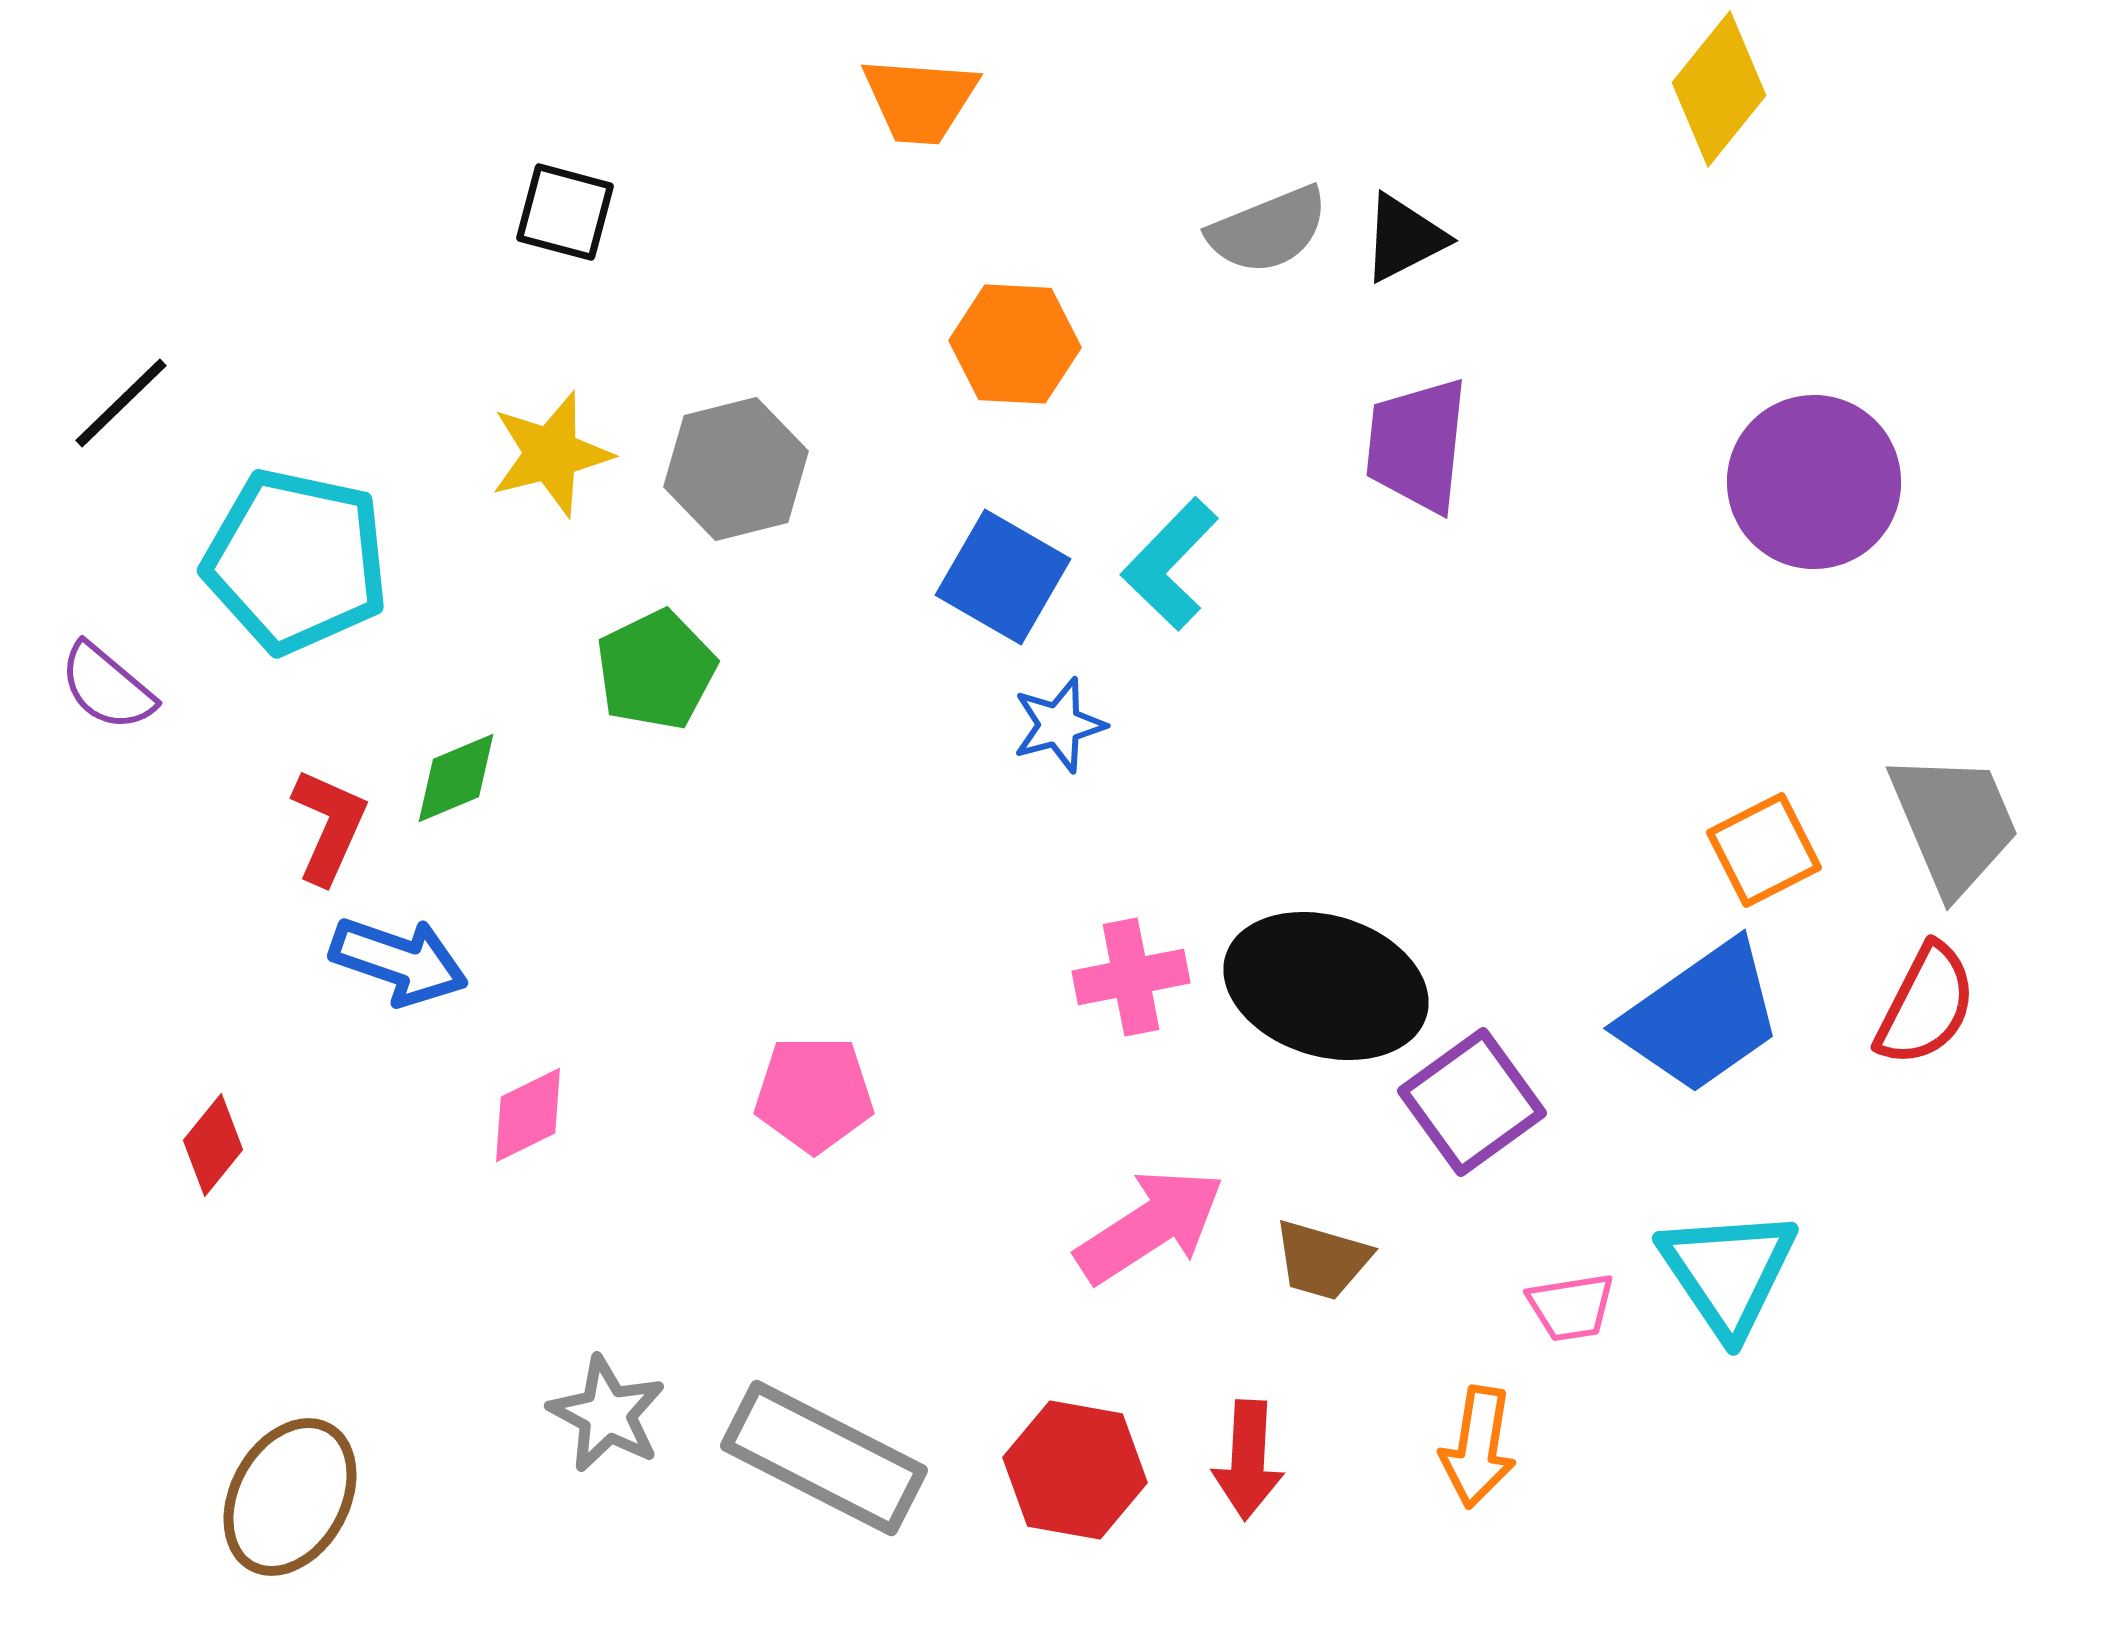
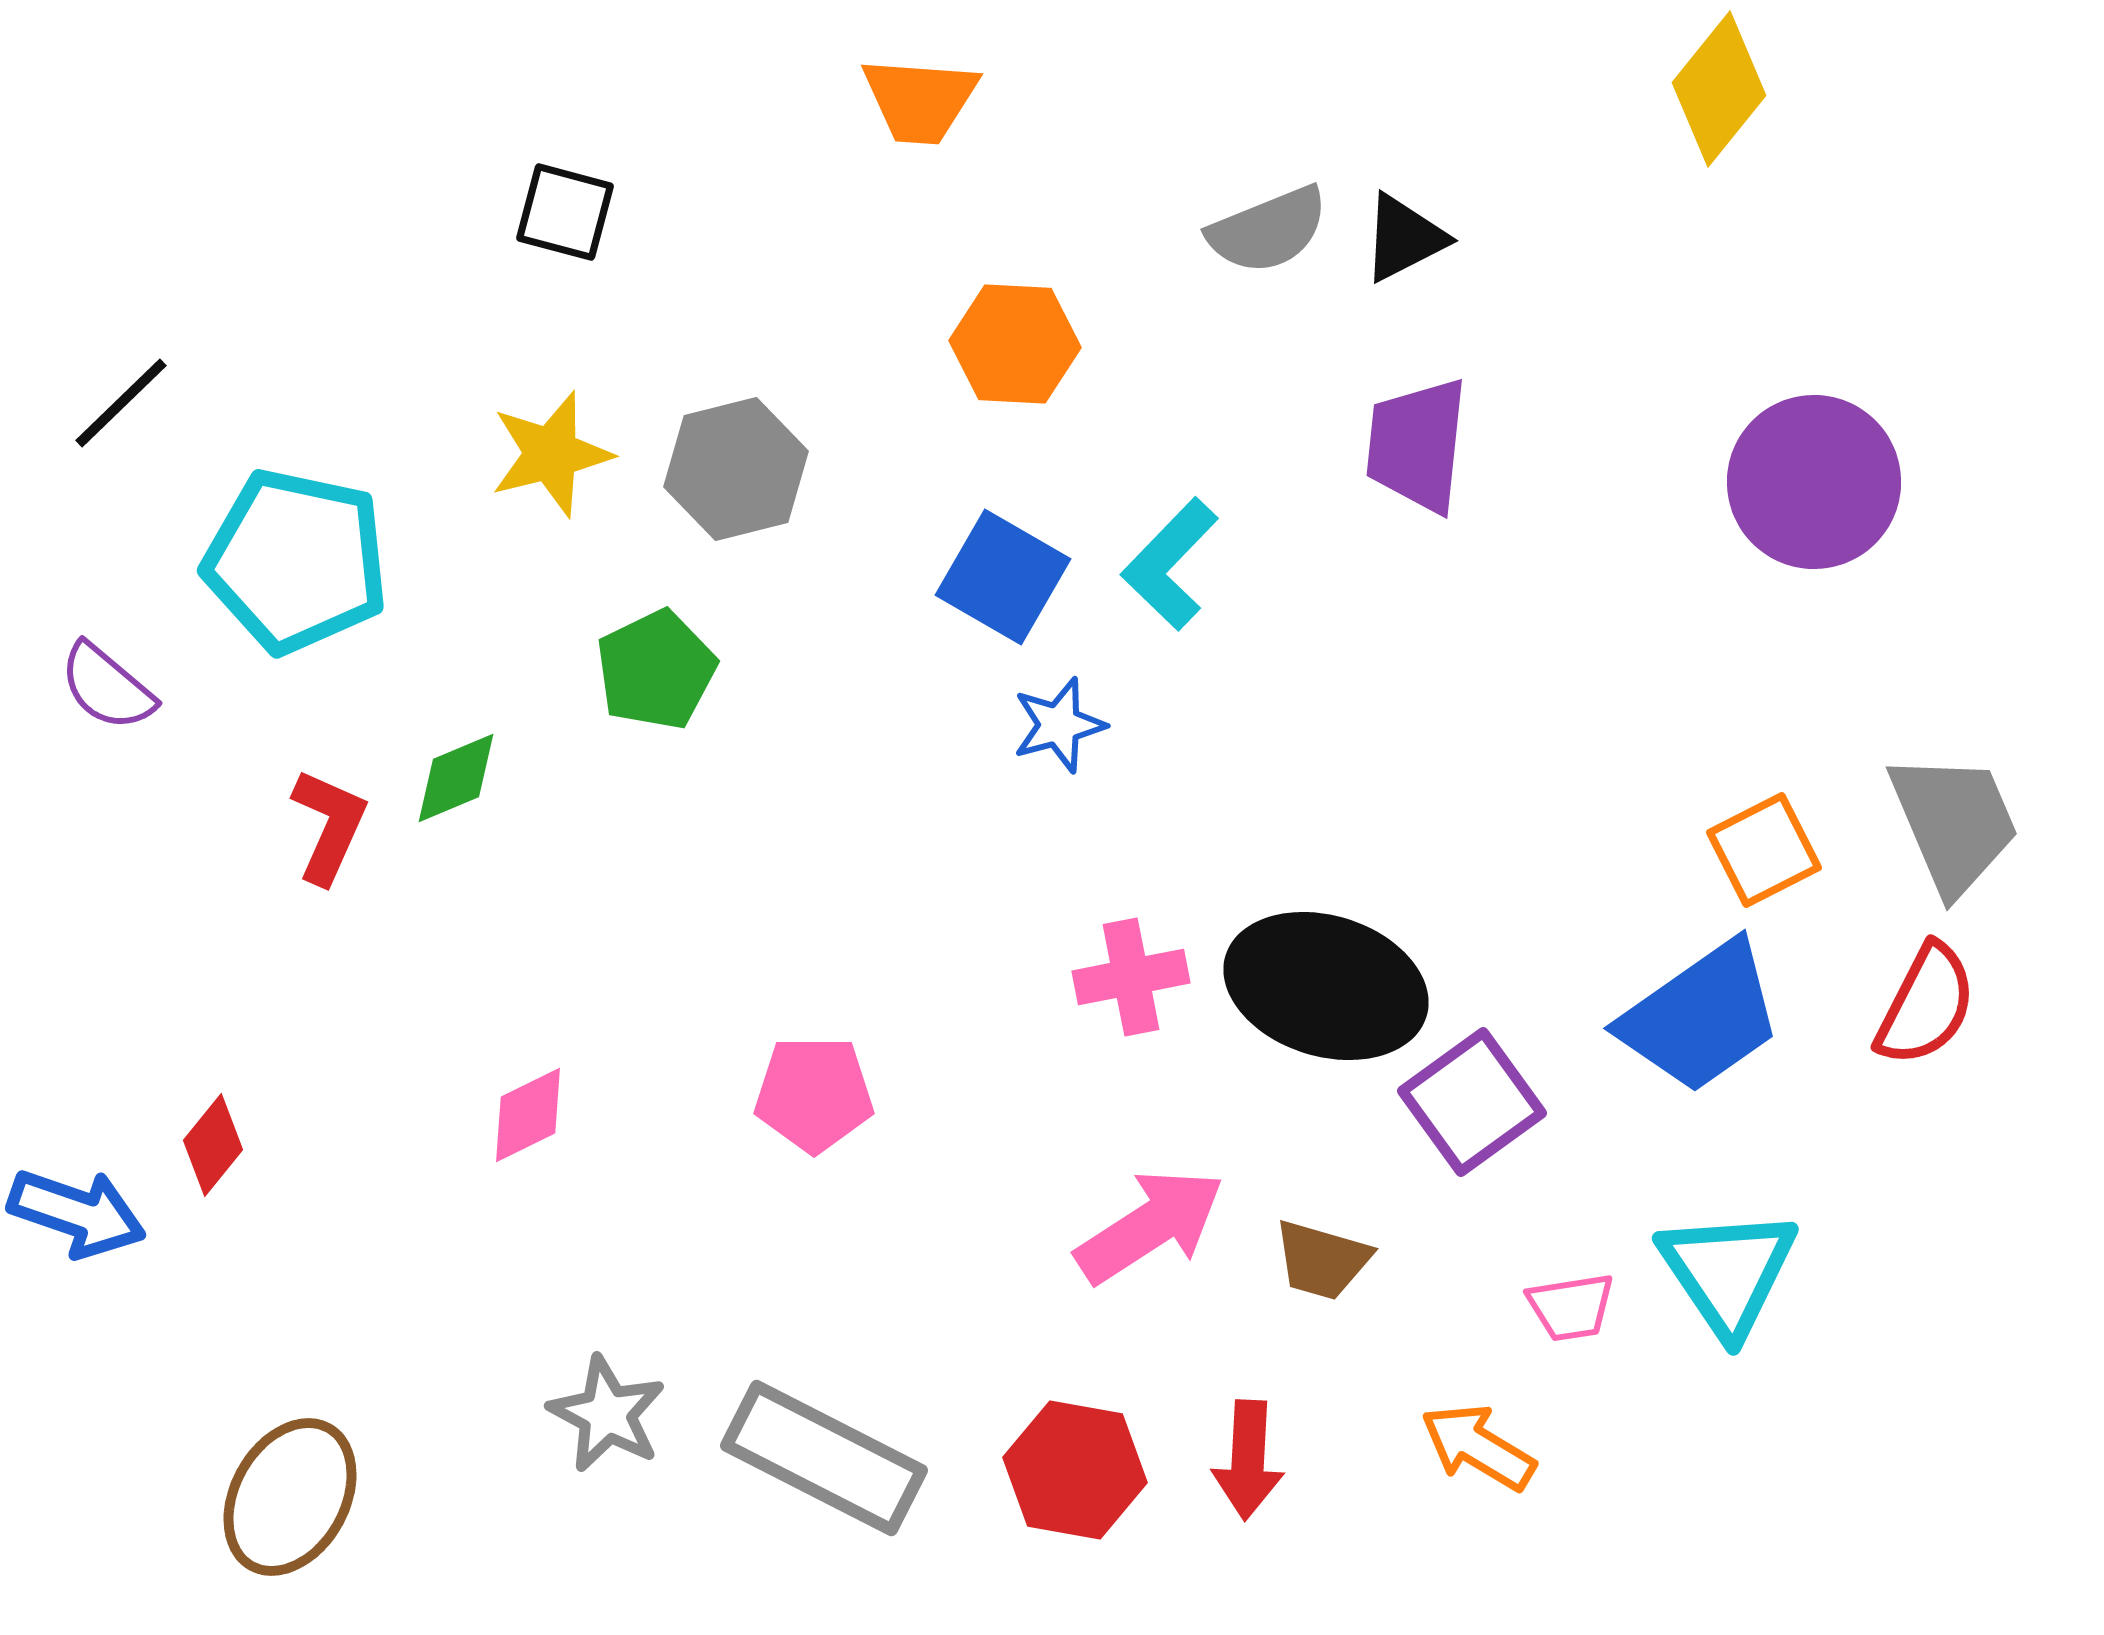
blue arrow: moved 322 px left, 252 px down
orange arrow: rotated 112 degrees clockwise
